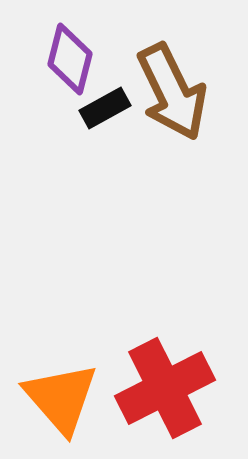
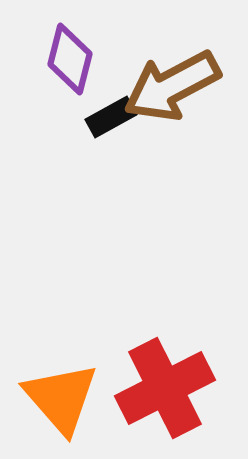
brown arrow: moved 6 px up; rotated 88 degrees clockwise
black rectangle: moved 6 px right, 9 px down
